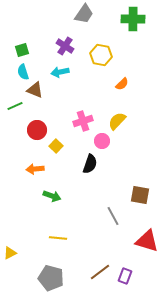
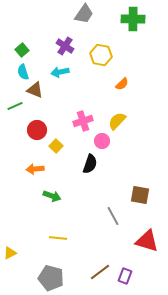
green square: rotated 24 degrees counterclockwise
